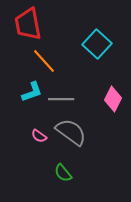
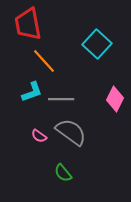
pink diamond: moved 2 px right
